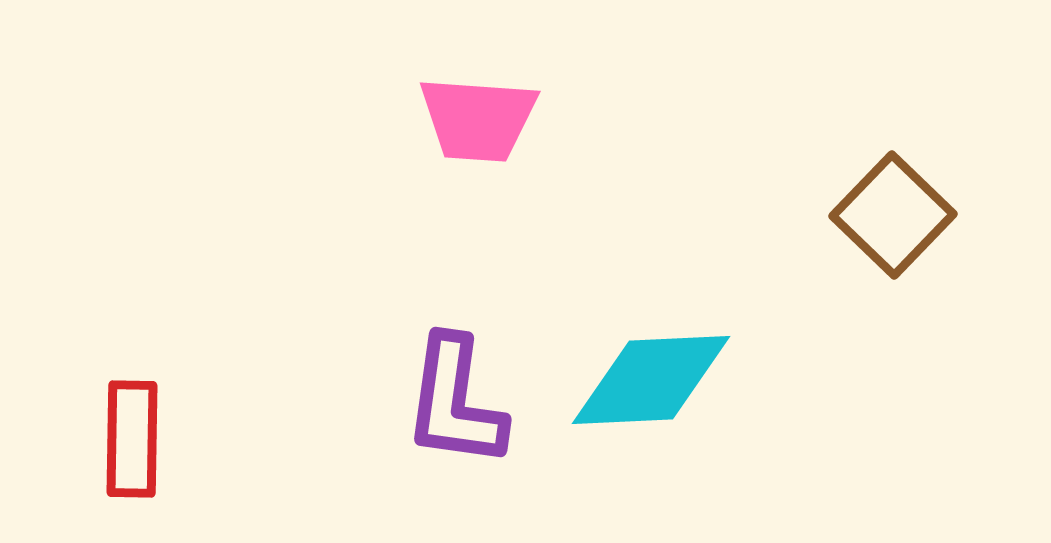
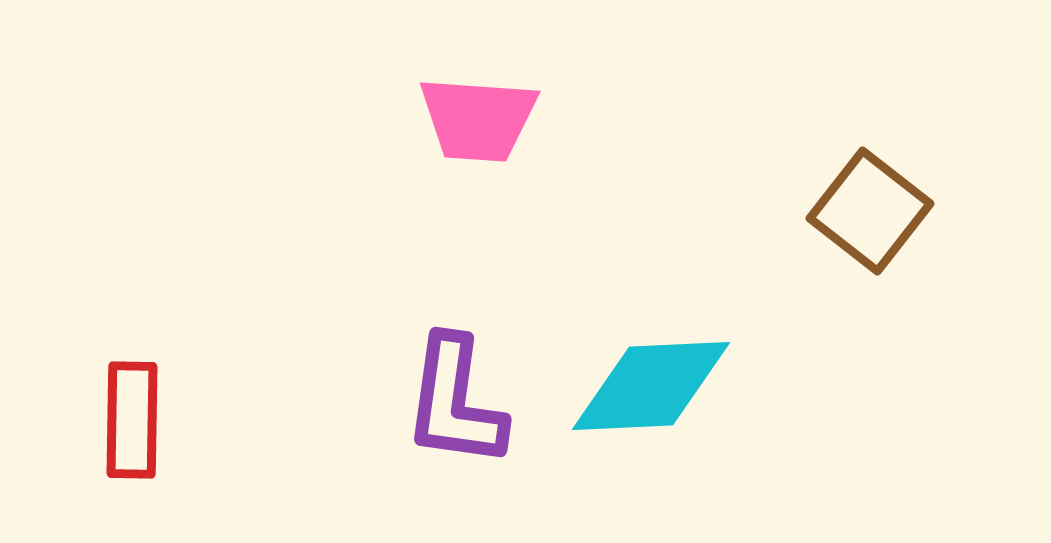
brown square: moved 23 px left, 4 px up; rotated 6 degrees counterclockwise
cyan diamond: moved 6 px down
red rectangle: moved 19 px up
